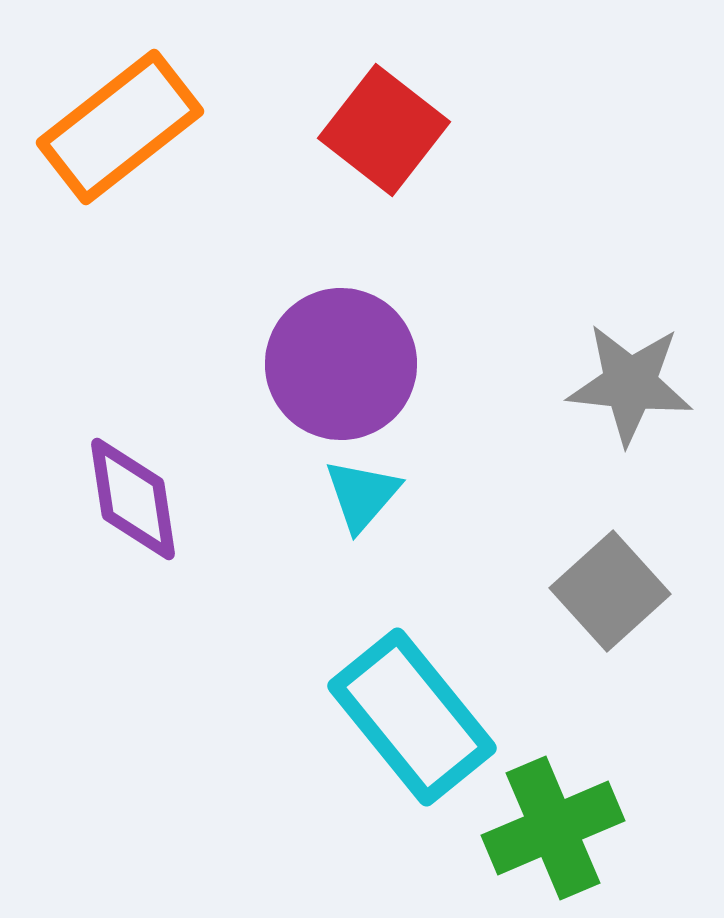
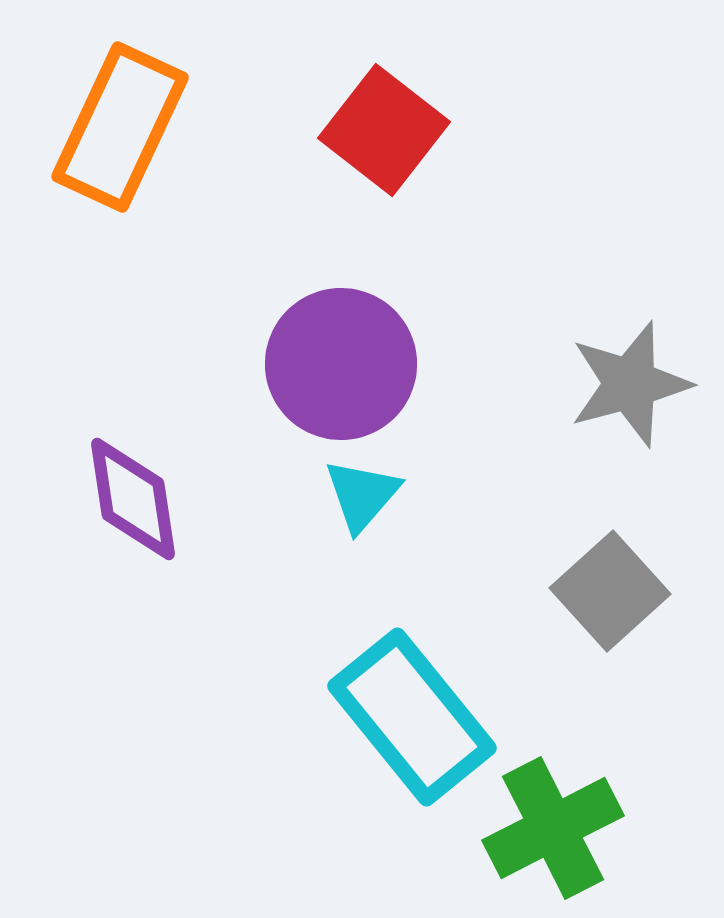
orange rectangle: rotated 27 degrees counterclockwise
gray star: rotated 21 degrees counterclockwise
green cross: rotated 4 degrees counterclockwise
